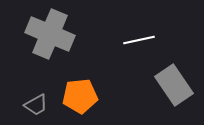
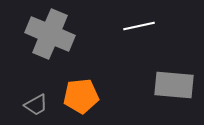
white line: moved 14 px up
gray rectangle: rotated 51 degrees counterclockwise
orange pentagon: moved 1 px right
